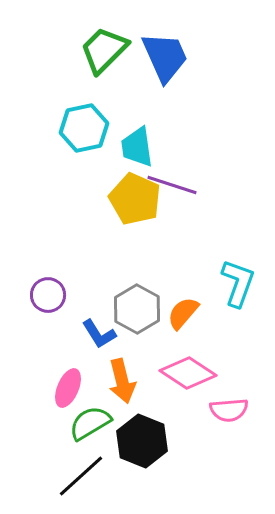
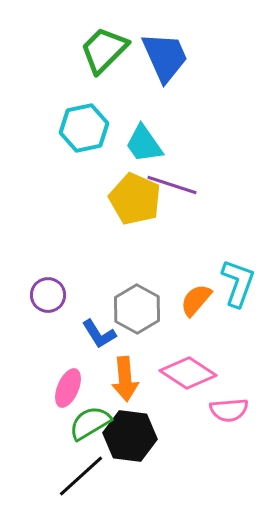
cyan trapezoid: moved 7 px right, 3 px up; rotated 27 degrees counterclockwise
orange semicircle: moved 13 px right, 13 px up
orange arrow: moved 3 px right, 2 px up; rotated 9 degrees clockwise
black hexagon: moved 12 px left, 5 px up; rotated 15 degrees counterclockwise
